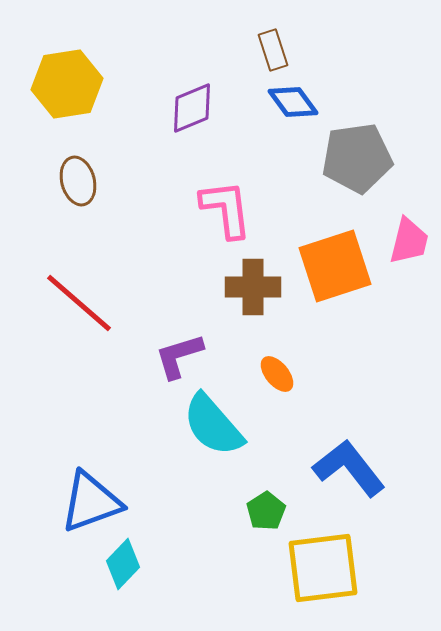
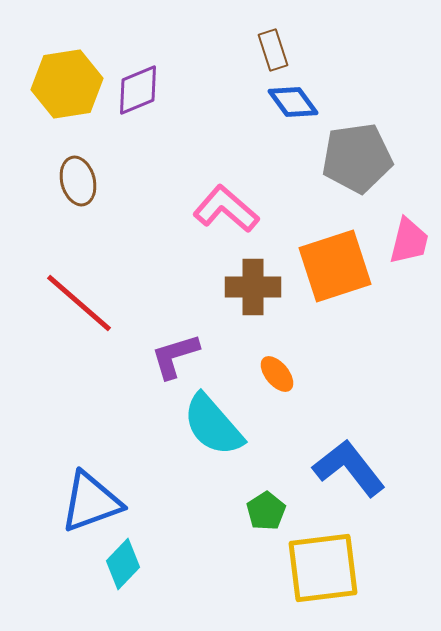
purple diamond: moved 54 px left, 18 px up
pink L-shape: rotated 42 degrees counterclockwise
purple L-shape: moved 4 px left
